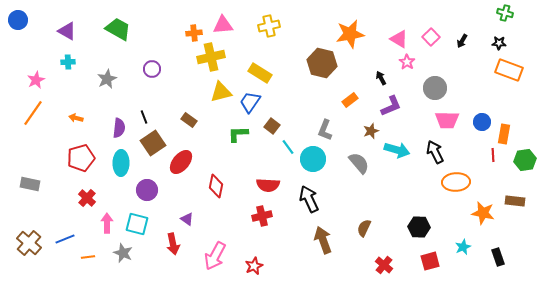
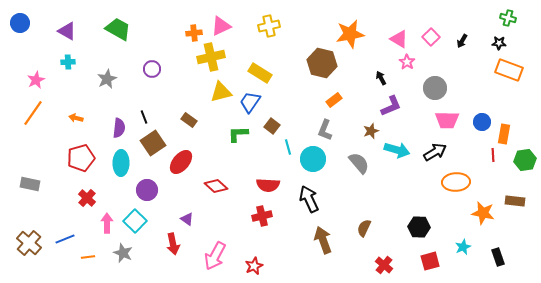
green cross at (505, 13): moved 3 px right, 5 px down
blue circle at (18, 20): moved 2 px right, 3 px down
pink triangle at (223, 25): moved 2 px left, 1 px down; rotated 20 degrees counterclockwise
orange rectangle at (350, 100): moved 16 px left
cyan line at (288, 147): rotated 21 degrees clockwise
black arrow at (435, 152): rotated 85 degrees clockwise
red diamond at (216, 186): rotated 60 degrees counterclockwise
cyan square at (137, 224): moved 2 px left, 3 px up; rotated 30 degrees clockwise
